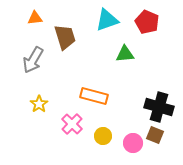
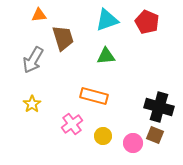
orange triangle: moved 4 px right, 3 px up
brown trapezoid: moved 2 px left, 1 px down
green triangle: moved 19 px left, 2 px down
yellow star: moved 7 px left
pink cross: rotated 10 degrees clockwise
